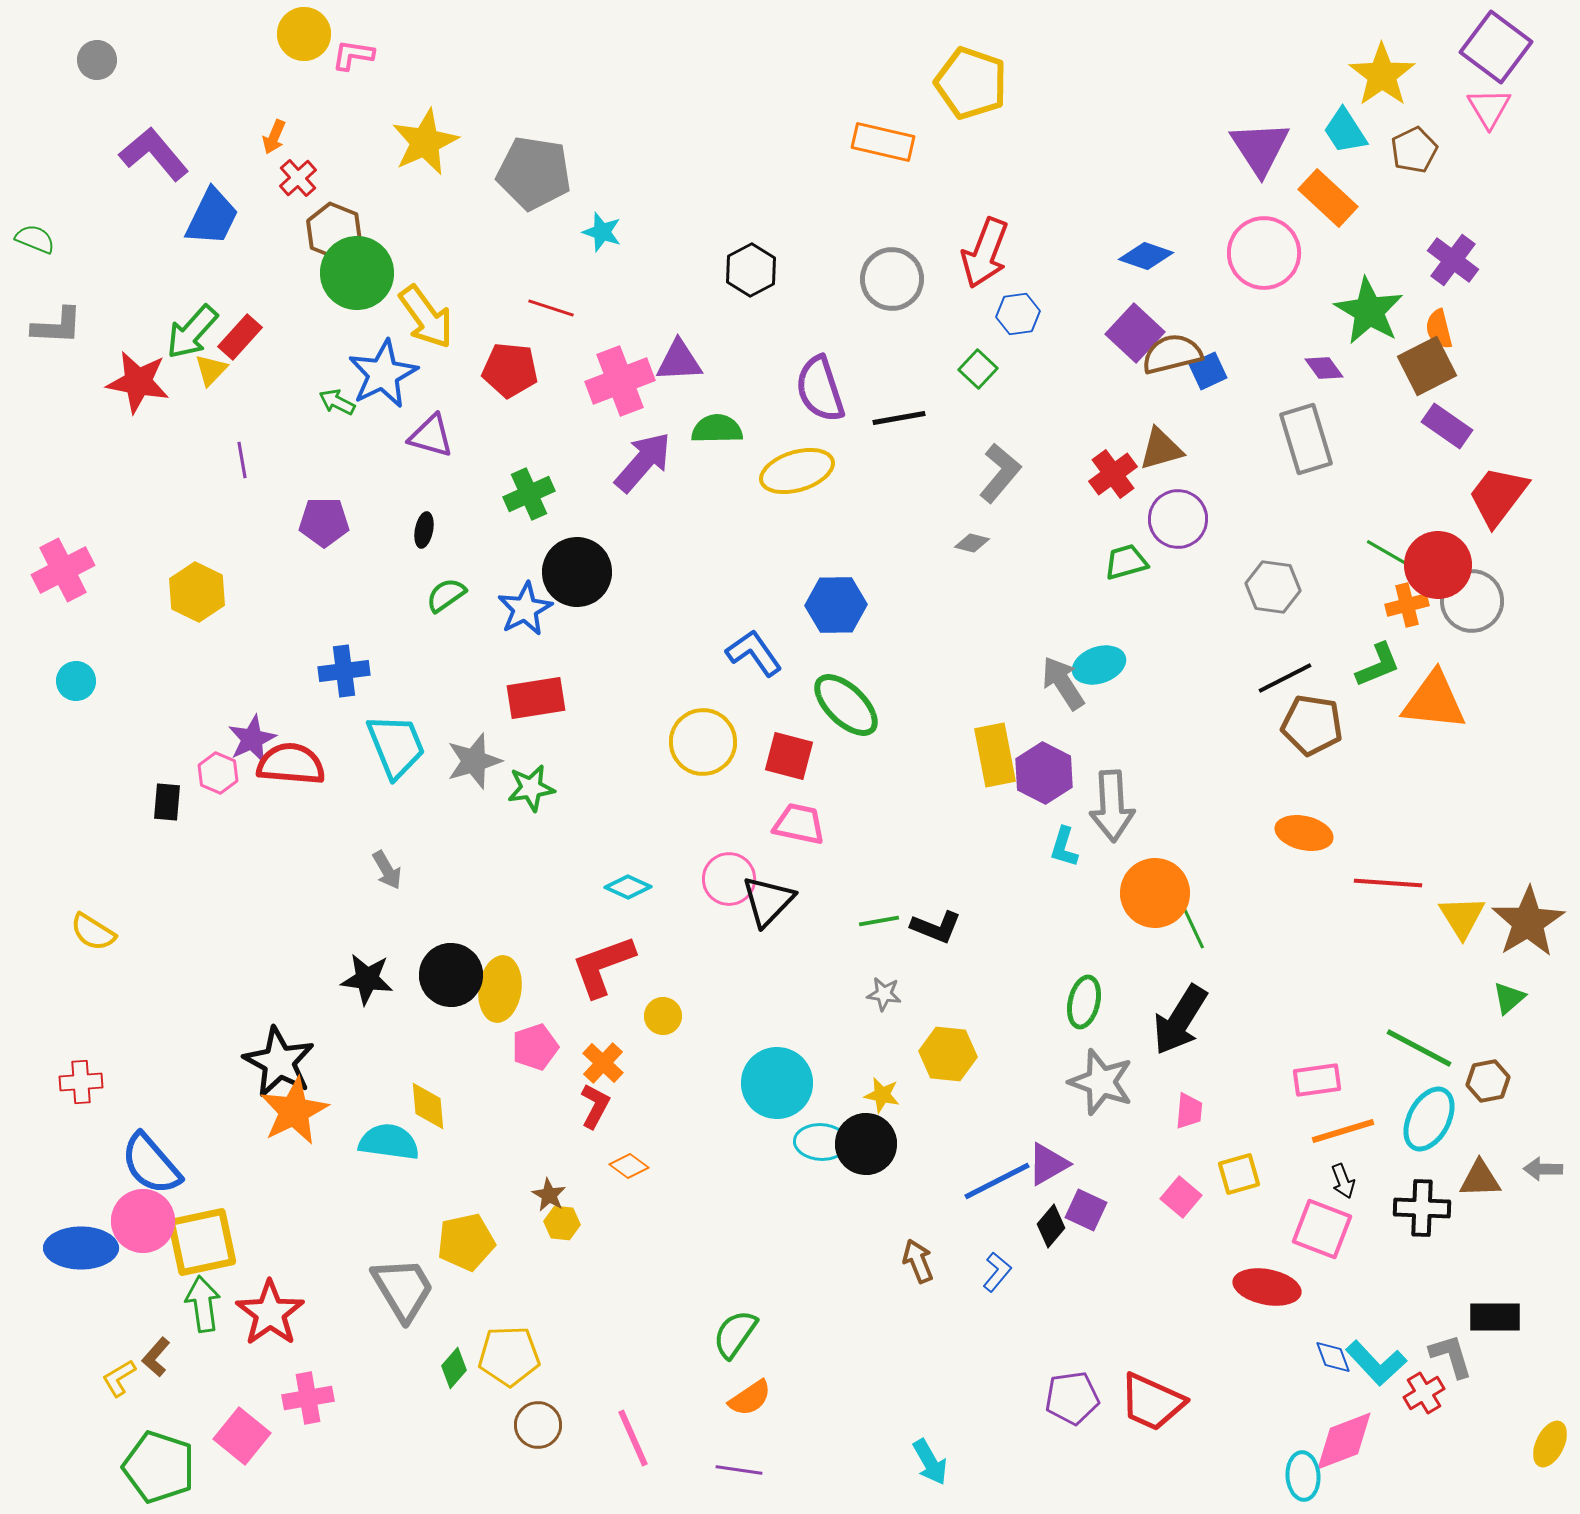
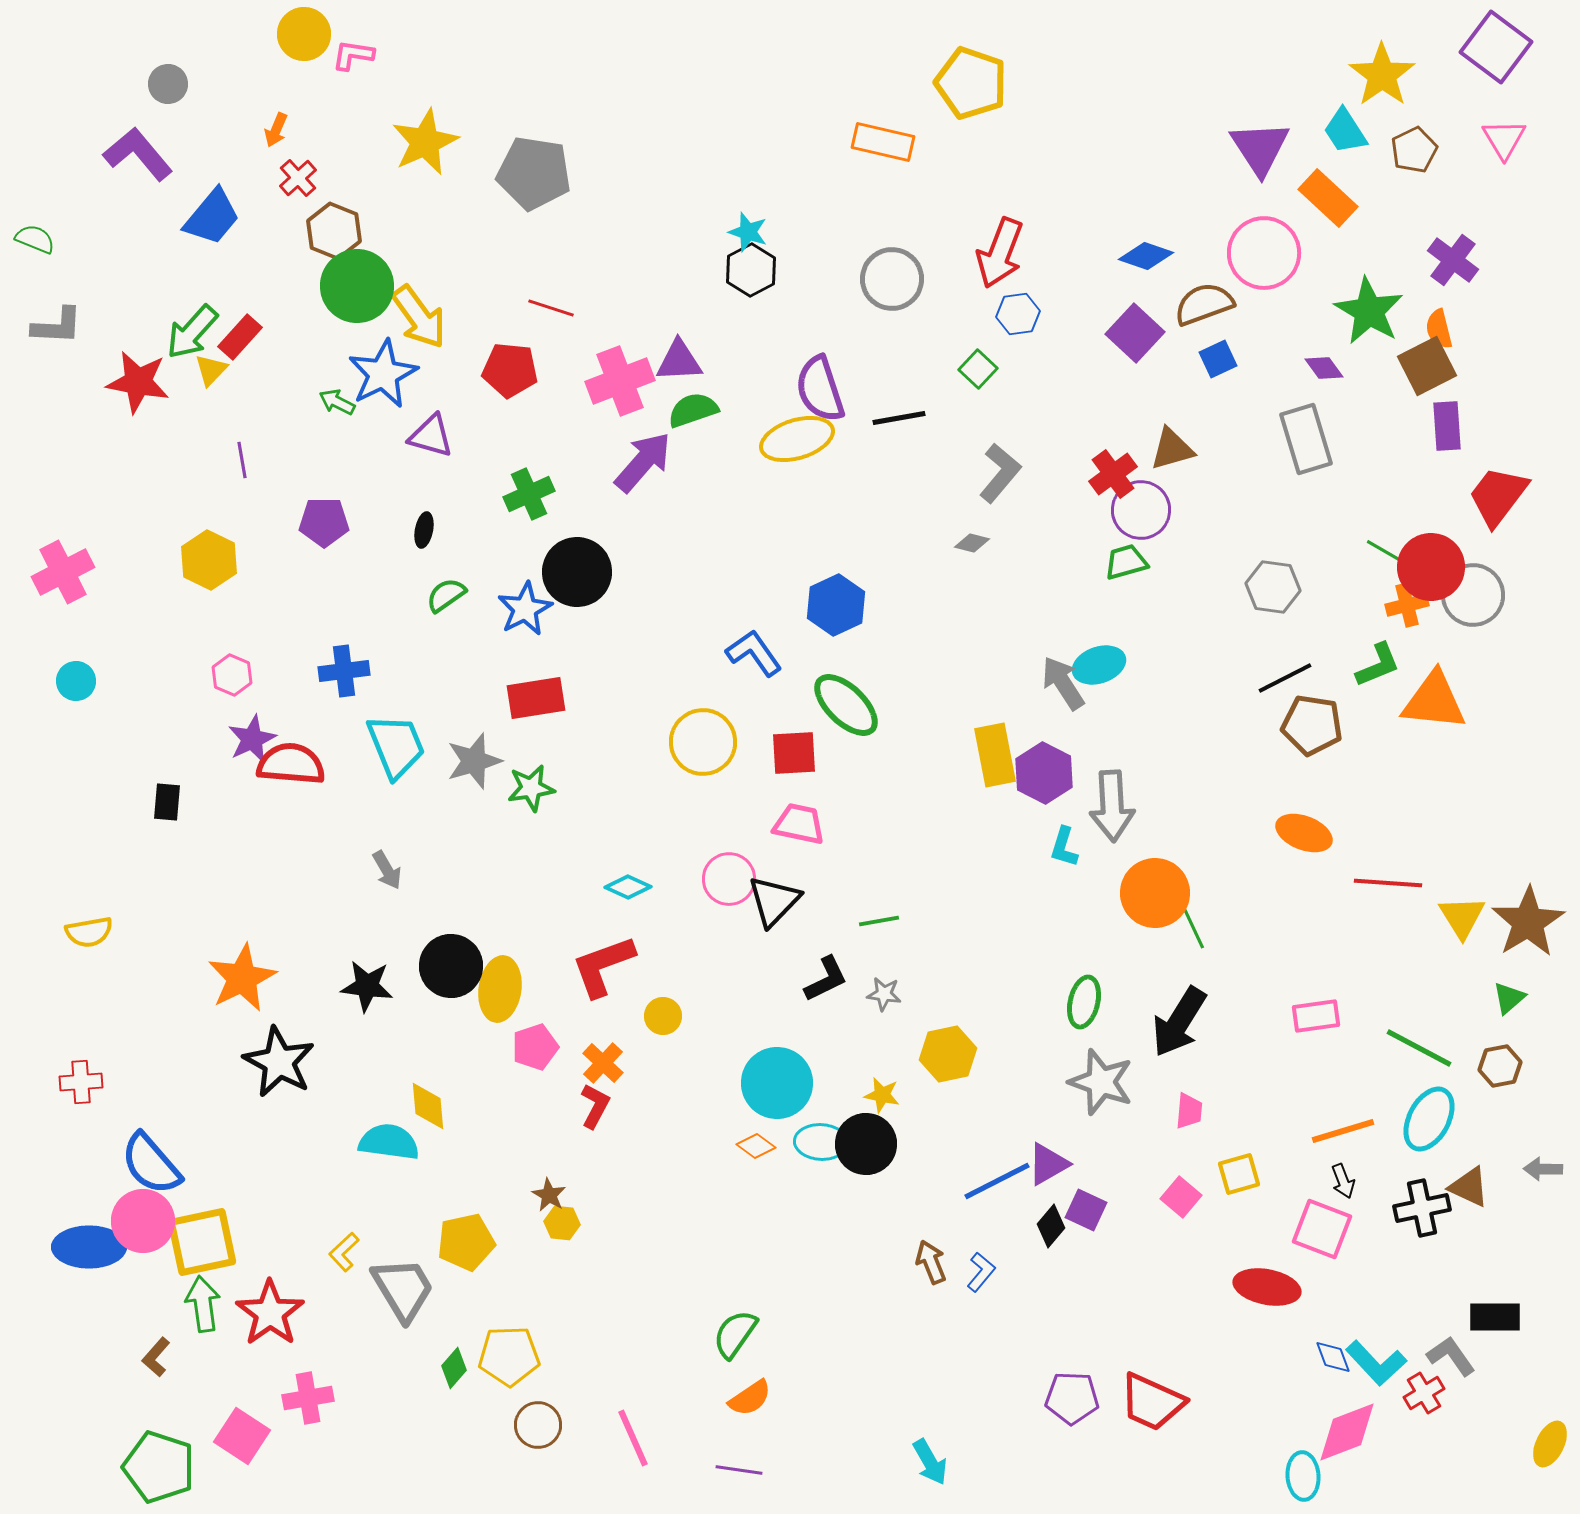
gray circle at (97, 60): moved 71 px right, 24 px down
pink triangle at (1489, 108): moved 15 px right, 31 px down
orange arrow at (274, 137): moved 2 px right, 7 px up
purple L-shape at (154, 154): moved 16 px left
blue trapezoid at (212, 217): rotated 14 degrees clockwise
cyan star at (602, 232): moved 146 px right
red arrow at (985, 253): moved 15 px right
green circle at (357, 273): moved 13 px down
yellow arrow at (426, 317): moved 7 px left
brown semicircle at (1172, 354): moved 32 px right, 50 px up; rotated 6 degrees counterclockwise
blue square at (1208, 371): moved 10 px right, 12 px up
purple rectangle at (1447, 426): rotated 51 degrees clockwise
green semicircle at (717, 429): moved 24 px left, 19 px up; rotated 18 degrees counterclockwise
brown triangle at (1161, 449): moved 11 px right
yellow ellipse at (797, 471): moved 32 px up
purple circle at (1178, 519): moved 37 px left, 9 px up
red circle at (1438, 565): moved 7 px left, 2 px down
pink cross at (63, 570): moved 2 px down
yellow hexagon at (197, 592): moved 12 px right, 32 px up
gray circle at (1472, 601): moved 1 px right, 6 px up
blue hexagon at (836, 605): rotated 24 degrees counterclockwise
red square at (789, 756): moved 5 px right, 3 px up; rotated 18 degrees counterclockwise
pink hexagon at (218, 773): moved 14 px right, 98 px up
orange ellipse at (1304, 833): rotated 8 degrees clockwise
black triangle at (768, 901): moved 6 px right
black L-shape at (936, 927): moved 110 px left, 52 px down; rotated 48 degrees counterclockwise
yellow semicircle at (93, 932): moved 4 px left; rotated 42 degrees counterclockwise
black circle at (451, 975): moved 9 px up
black star at (367, 979): moved 7 px down
black arrow at (1180, 1020): moved 1 px left, 2 px down
yellow hexagon at (948, 1054): rotated 18 degrees counterclockwise
pink rectangle at (1317, 1080): moved 1 px left, 64 px up
brown hexagon at (1488, 1081): moved 12 px right, 15 px up
orange star at (294, 1111): moved 52 px left, 133 px up
orange diamond at (629, 1166): moved 127 px right, 20 px up
brown triangle at (1480, 1179): moved 11 px left, 8 px down; rotated 27 degrees clockwise
black cross at (1422, 1208): rotated 14 degrees counterclockwise
blue ellipse at (81, 1248): moved 8 px right, 1 px up
brown arrow at (918, 1261): moved 13 px right, 1 px down
blue L-shape at (997, 1272): moved 16 px left
gray L-shape at (1451, 1356): rotated 18 degrees counterclockwise
yellow L-shape at (119, 1378): moved 225 px right, 126 px up; rotated 12 degrees counterclockwise
purple pentagon at (1072, 1398): rotated 10 degrees clockwise
pink square at (242, 1436): rotated 6 degrees counterclockwise
pink diamond at (1344, 1441): moved 3 px right, 9 px up
